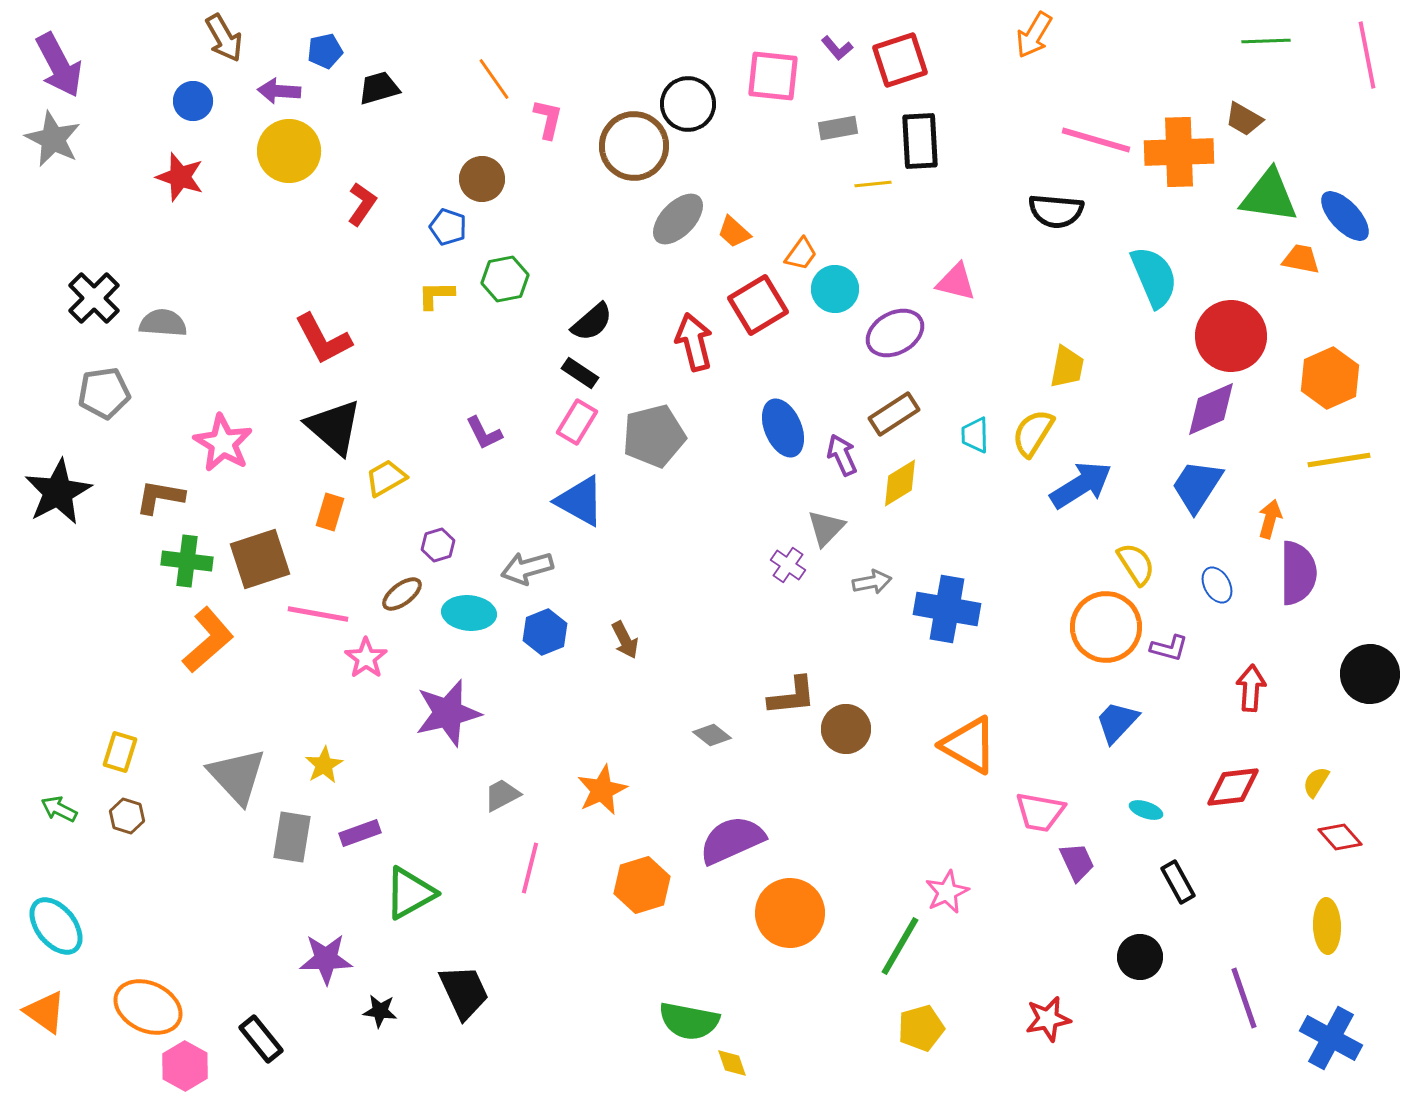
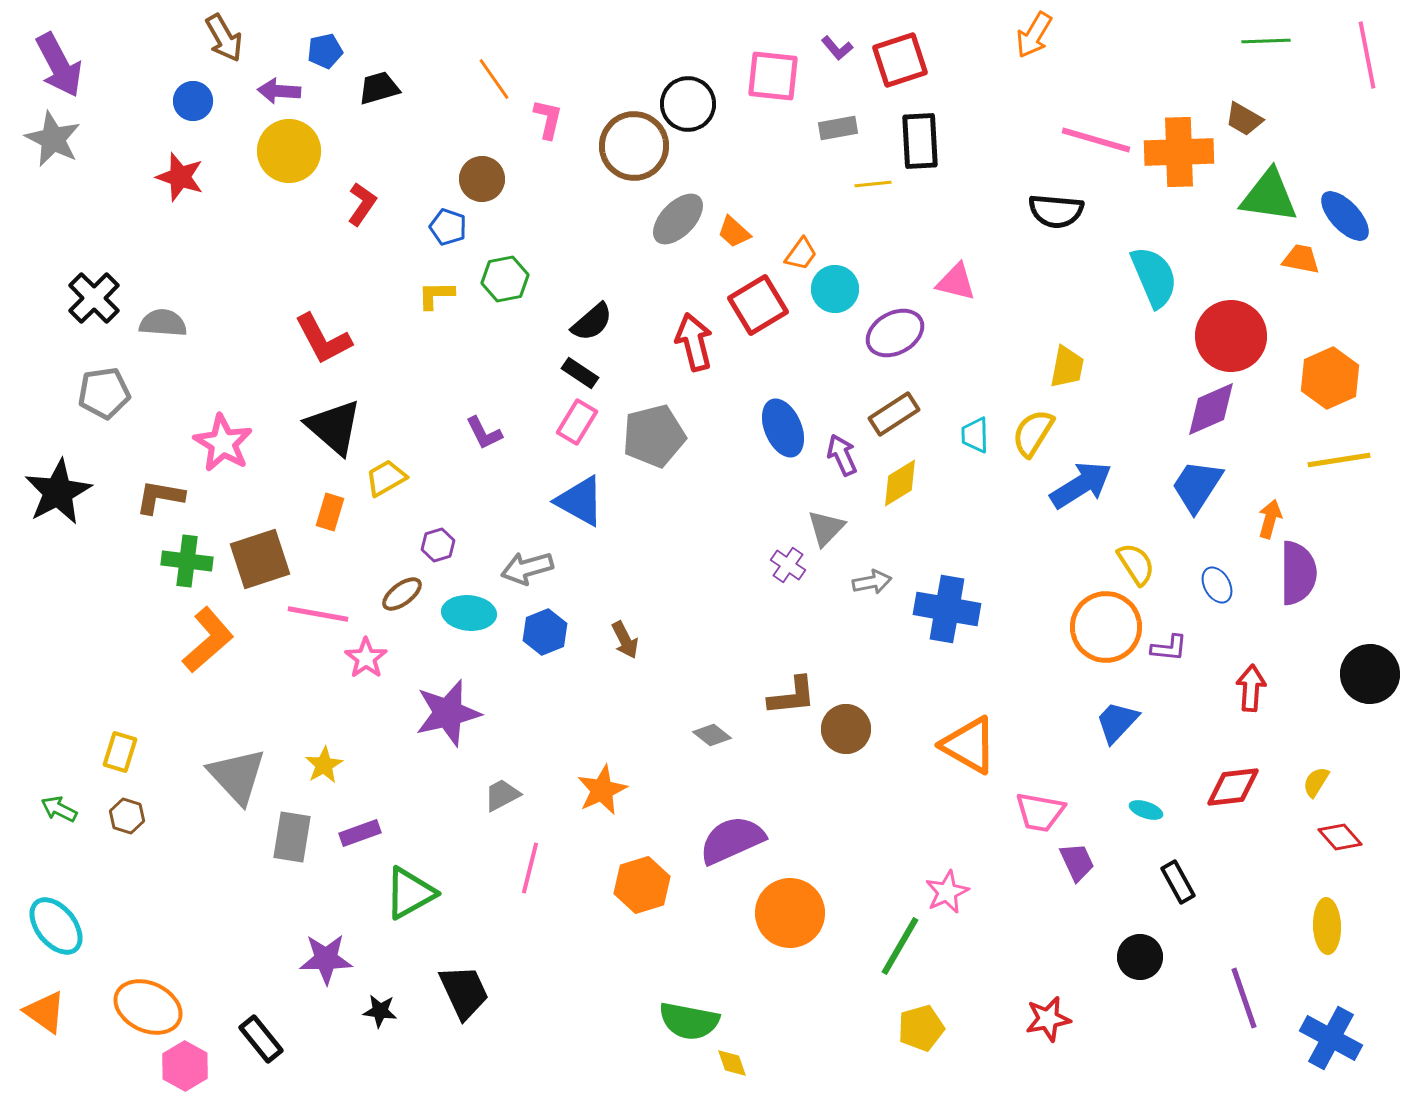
purple L-shape at (1169, 648): rotated 9 degrees counterclockwise
